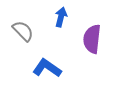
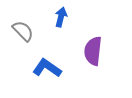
purple semicircle: moved 1 px right, 12 px down
